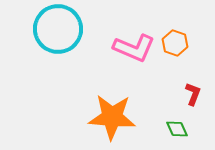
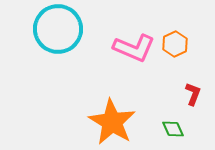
orange hexagon: moved 1 px down; rotated 15 degrees clockwise
orange star: moved 5 px down; rotated 27 degrees clockwise
green diamond: moved 4 px left
